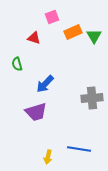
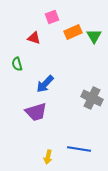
gray cross: rotated 30 degrees clockwise
